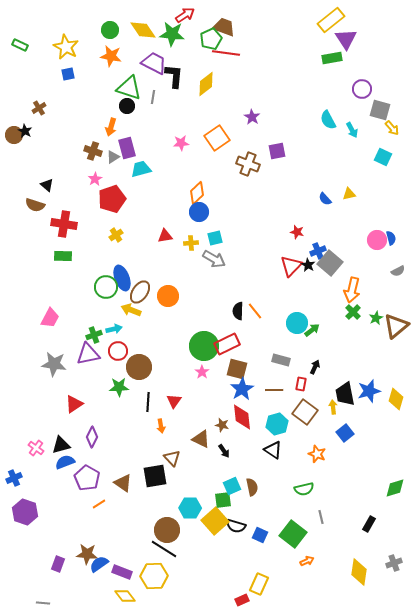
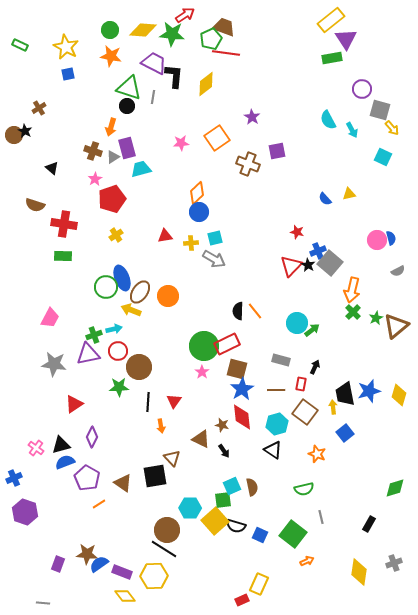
yellow diamond at (143, 30): rotated 52 degrees counterclockwise
black triangle at (47, 185): moved 5 px right, 17 px up
brown line at (274, 390): moved 2 px right
yellow diamond at (396, 399): moved 3 px right, 4 px up
